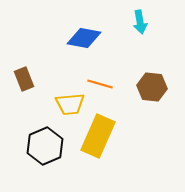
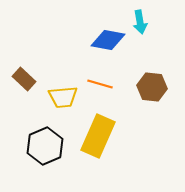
blue diamond: moved 24 px right, 2 px down
brown rectangle: rotated 25 degrees counterclockwise
yellow trapezoid: moved 7 px left, 7 px up
